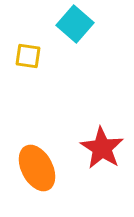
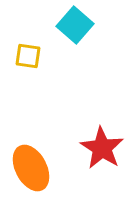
cyan square: moved 1 px down
orange ellipse: moved 6 px left
